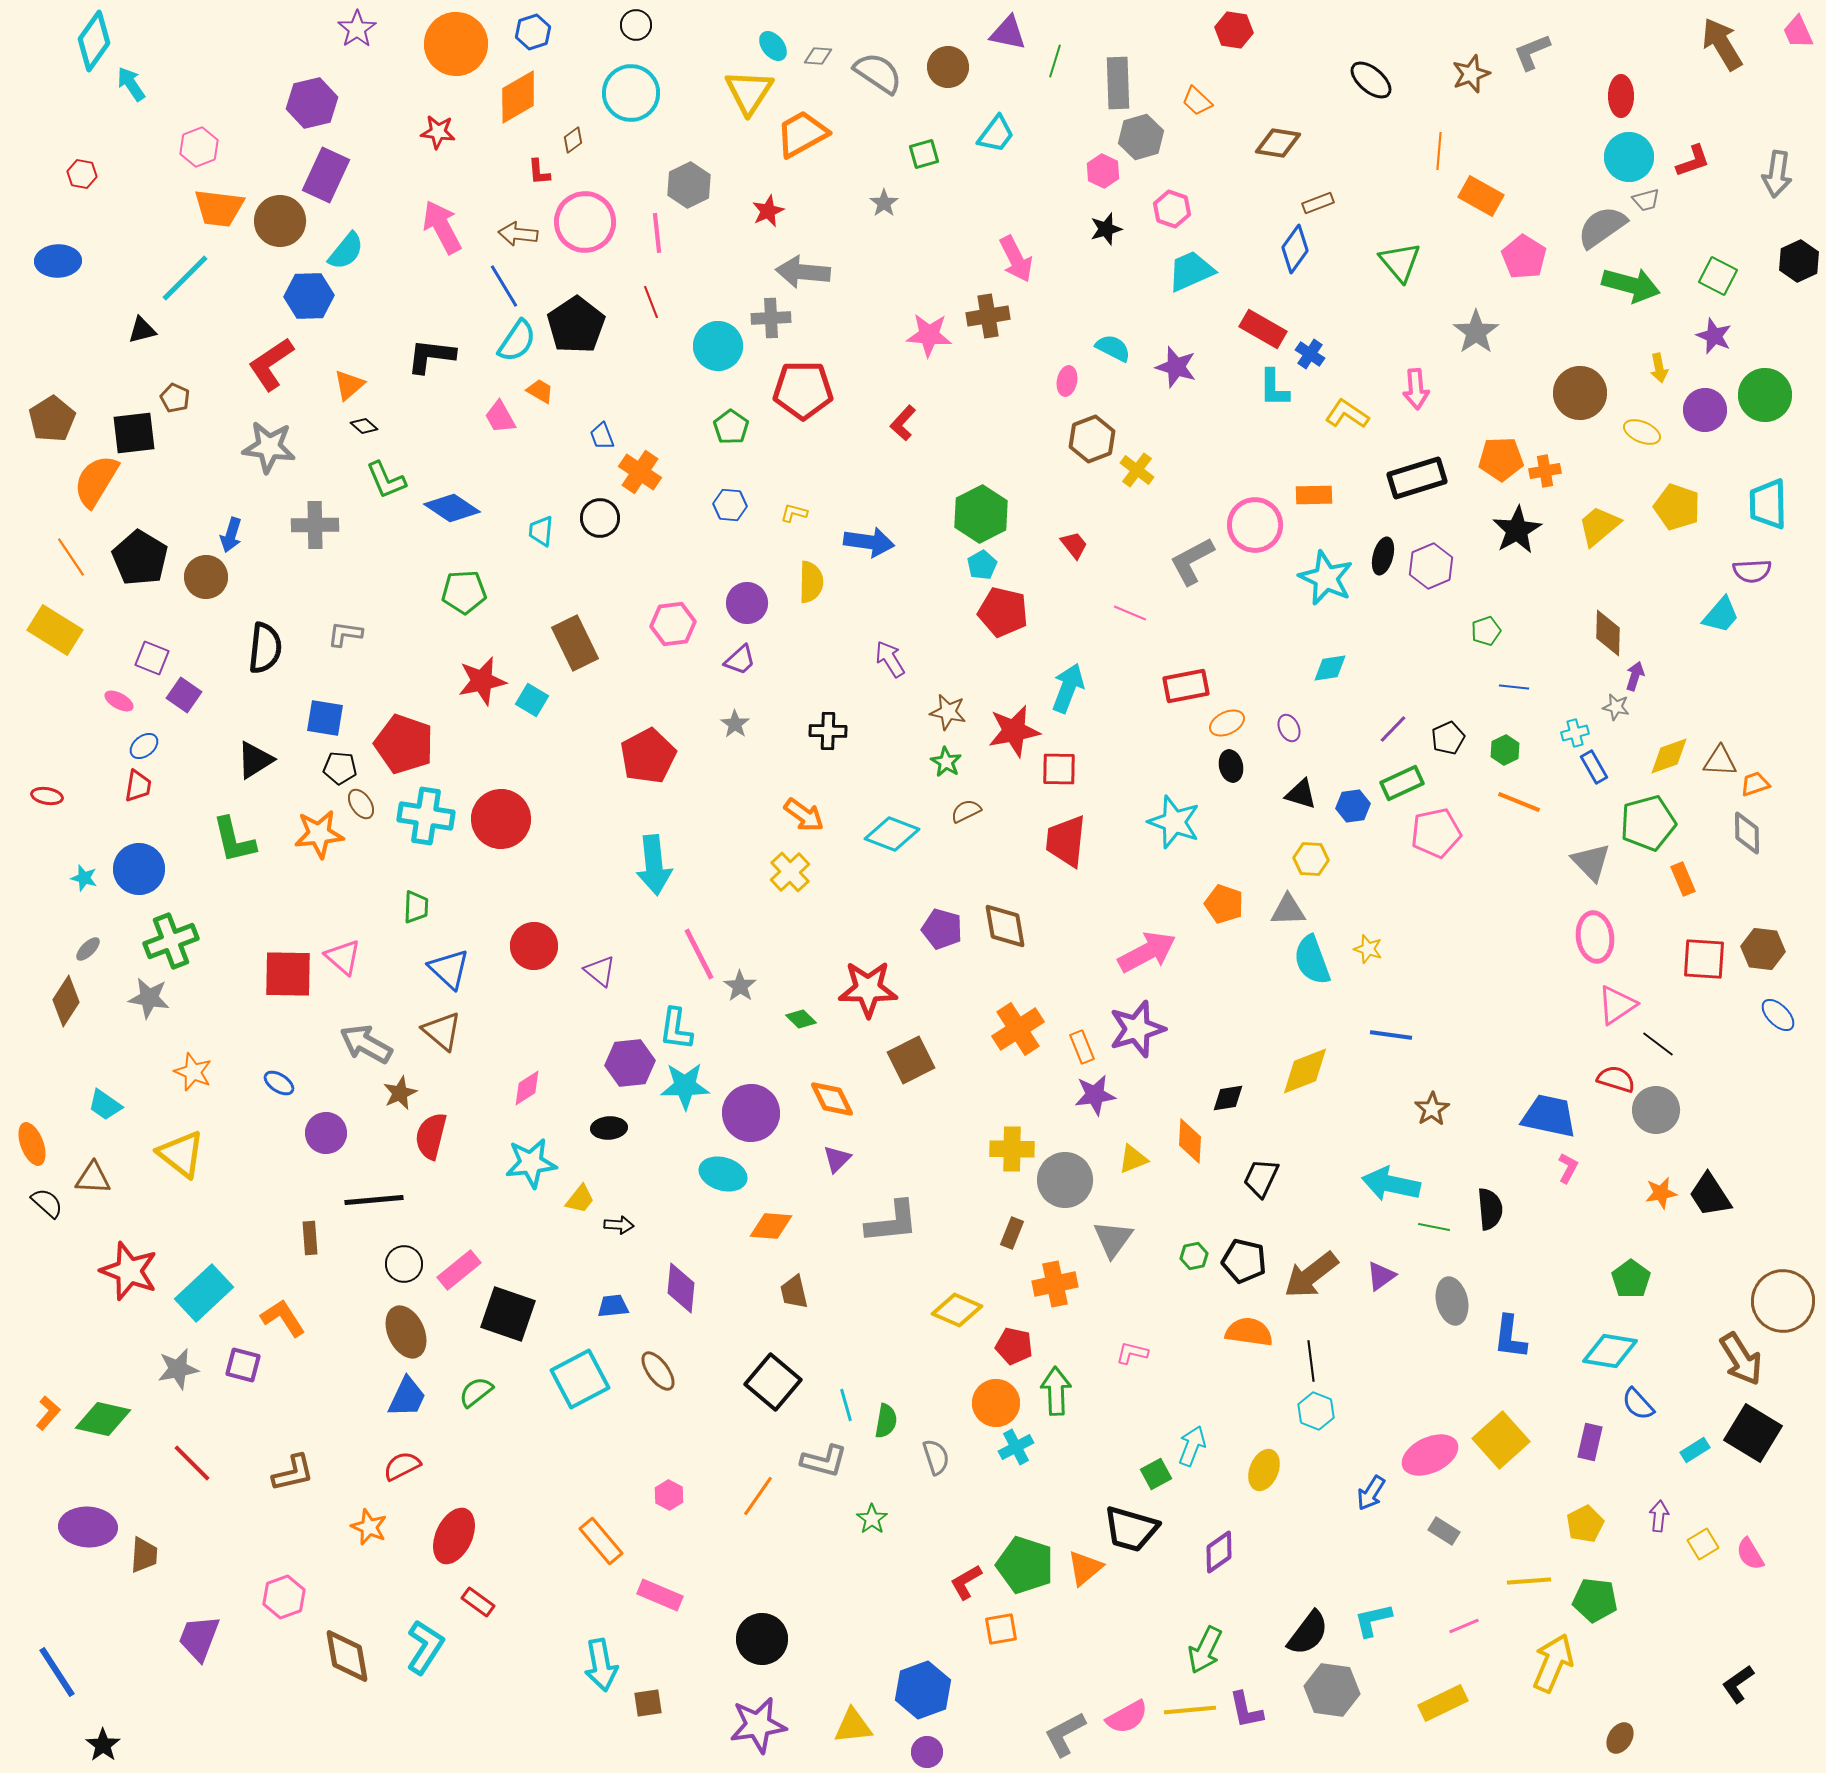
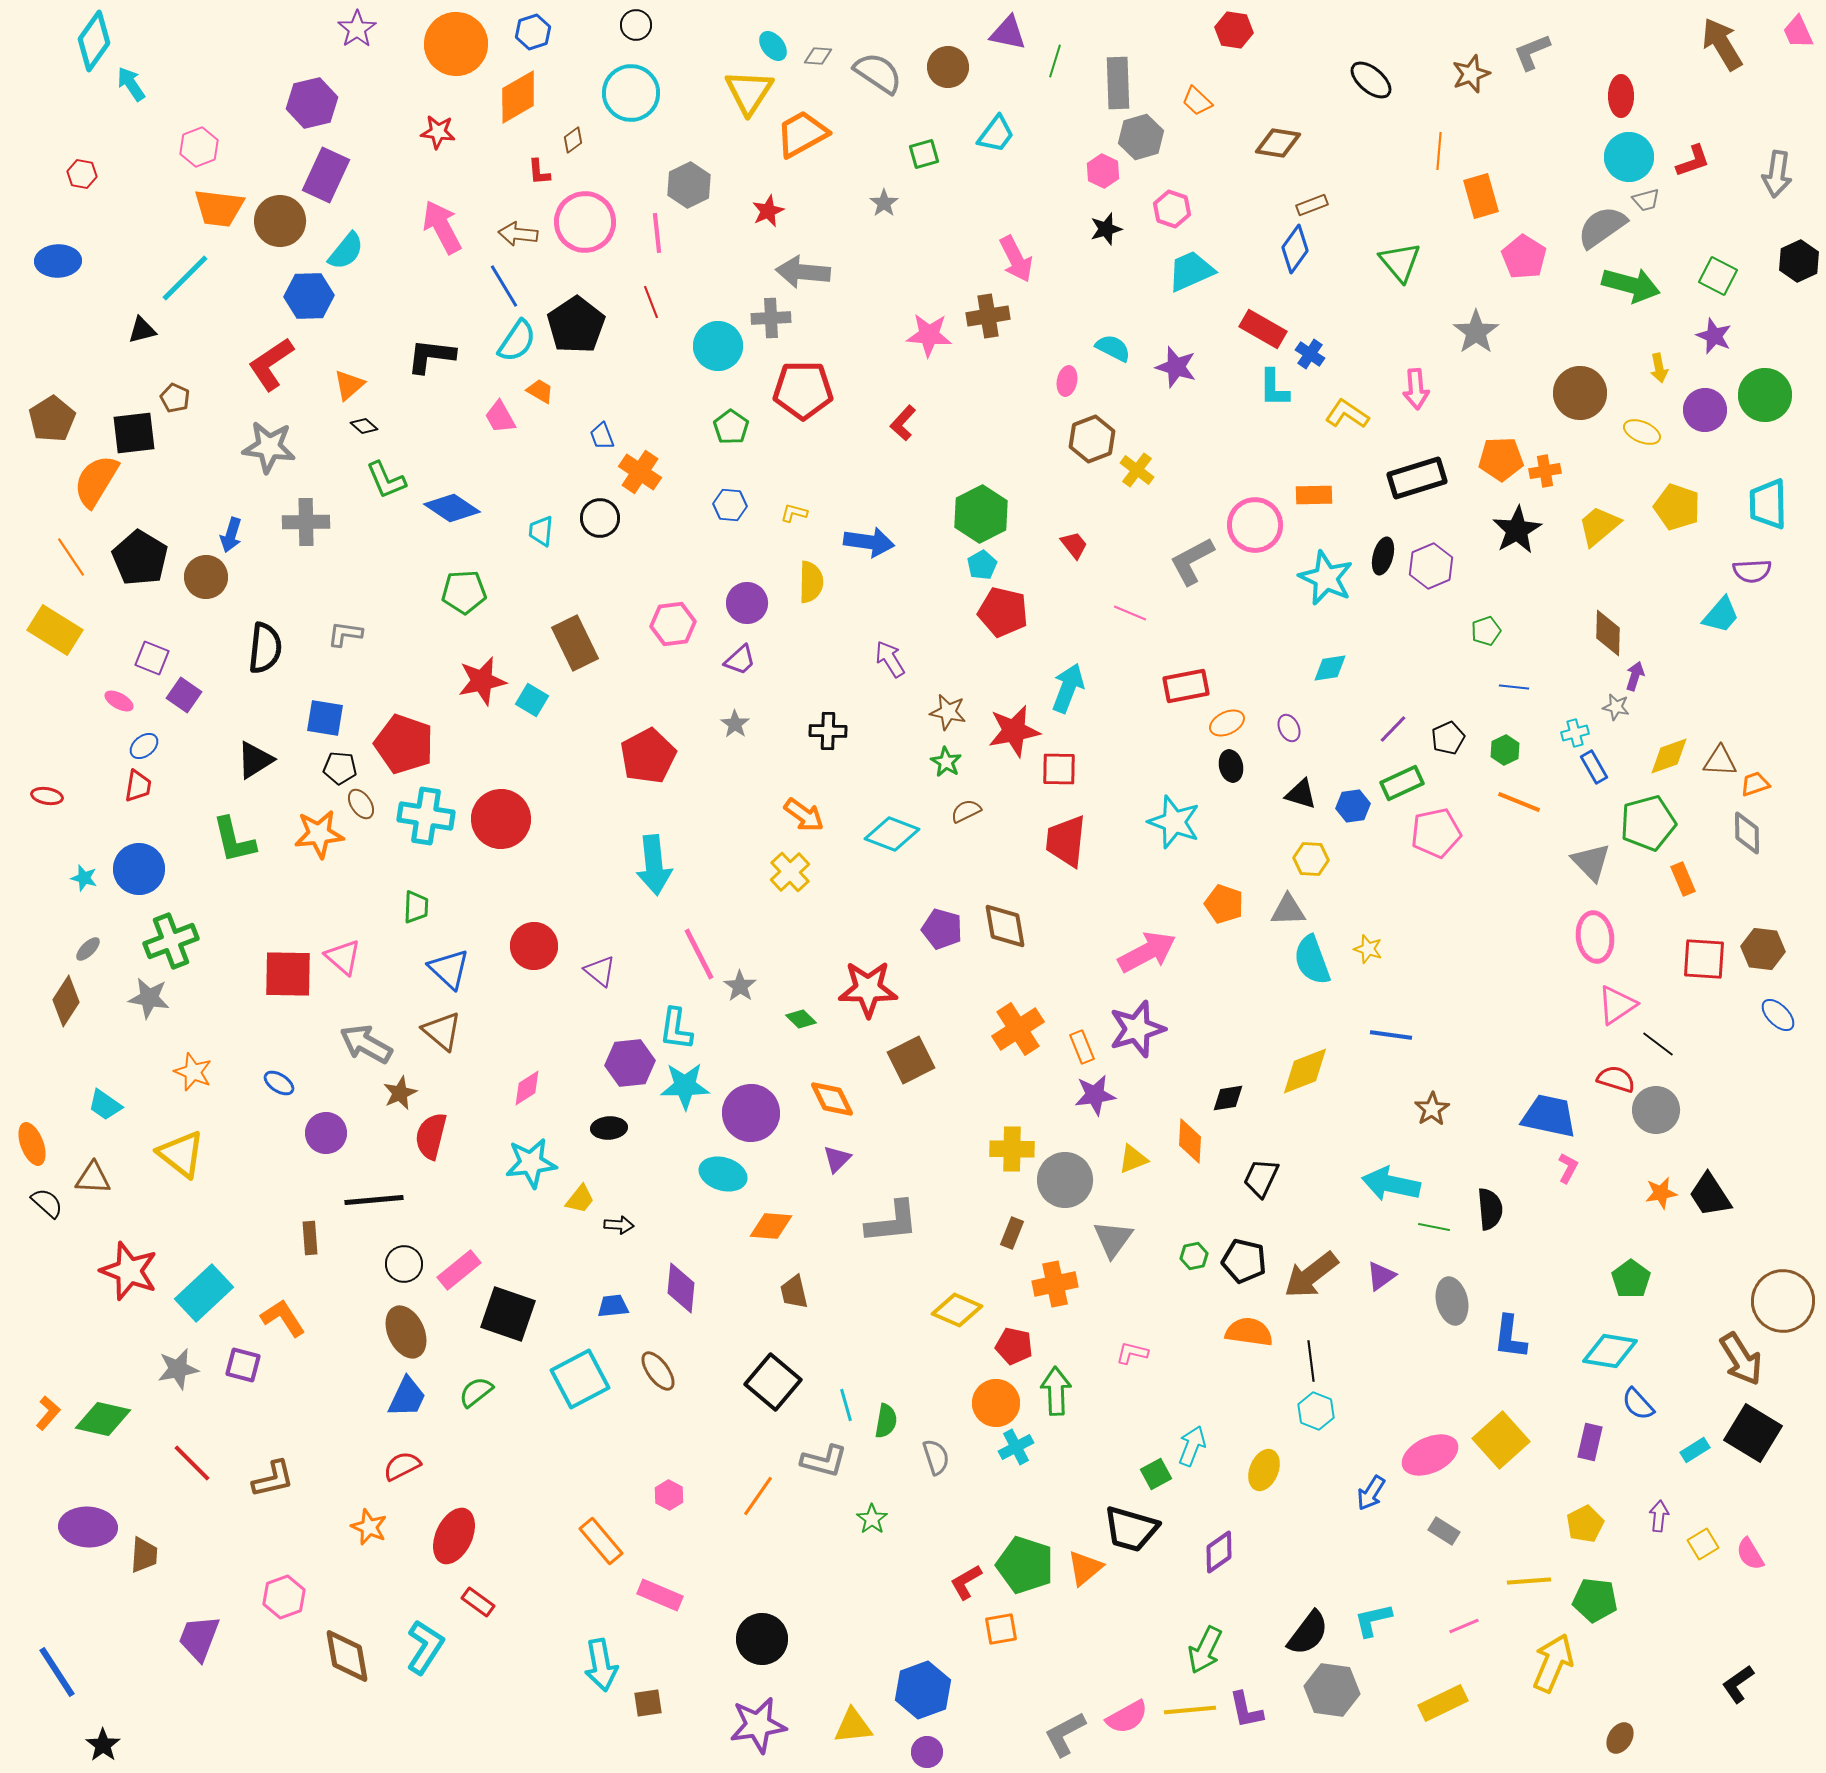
orange rectangle at (1481, 196): rotated 45 degrees clockwise
brown rectangle at (1318, 203): moved 6 px left, 2 px down
gray cross at (315, 525): moved 9 px left, 3 px up
brown L-shape at (293, 1473): moved 20 px left, 6 px down
